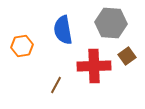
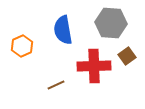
orange hexagon: rotated 15 degrees counterclockwise
brown line: rotated 36 degrees clockwise
